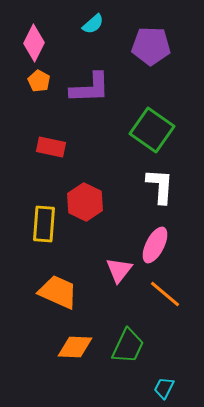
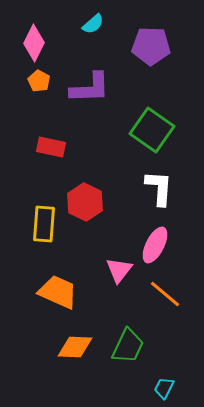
white L-shape: moved 1 px left, 2 px down
